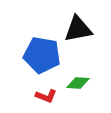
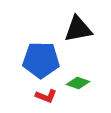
blue pentagon: moved 1 px left, 5 px down; rotated 9 degrees counterclockwise
green diamond: rotated 15 degrees clockwise
